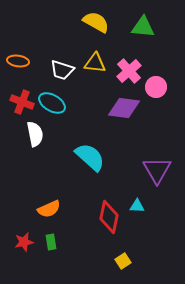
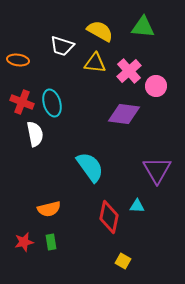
yellow semicircle: moved 4 px right, 9 px down
orange ellipse: moved 1 px up
white trapezoid: moved 24 px up
pink circle: moved 1 px up
cyan ellipse: rotated 44 degrees clockwise
purple diamond: moved 6 px down
cyan semicircle: moved 10 px down; rotated 12 degrees clockwise
orange semicircle: rotated 10 degrees clockwise
yellow square: rotated 28 degrees counterclockwise
